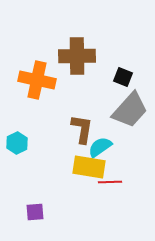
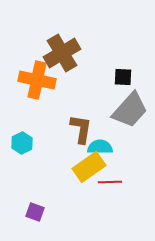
brown cross: moved 15 px left, 3 px up; rotated 30 degrees counterclockwise
black square: rotated 18 degrees counterclockwise
brown L-shape: moved 1 px left
cyan hexagon: moved 5 px right
cyan semicircle: rotated 35 degrees clockwise
yellow rectangle: rotated 44 degrees counterclockwise
purple square: rotated 24 degrees clockwise
